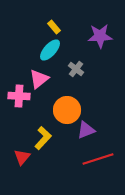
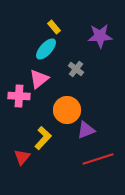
cyan ellipse: moved 4 px left, 1 px up
